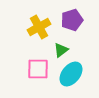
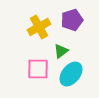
green triangle: moved 1 px down
